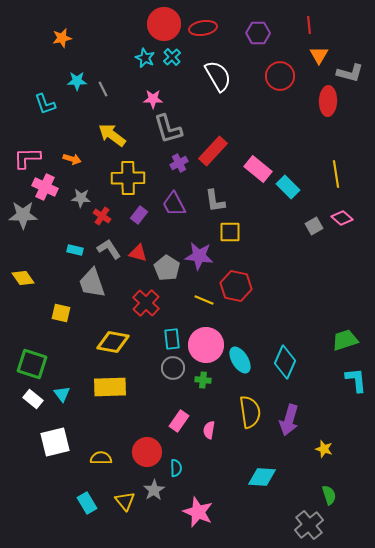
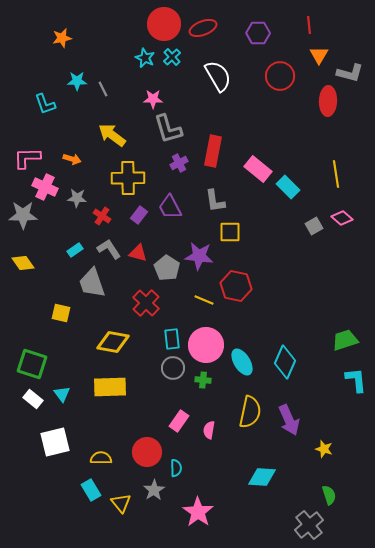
red ellipse at (203, 28): rotated 12 degrees counterclockwise
red rectangle at (213, 151): rotated 32 degrees counterclockwise
gray star at (81, 198): moved 4 px left
purple trapezoid at (174, 204): moved 4 px left, 3 px down
cyan rectangle at (75, 250): rotated 49 degrees counterclockwise
yellow diamond at (23, 278): moved 15 px up
cyan ellipse at (240, 360): moved 2 px right, 2 px down
yellow semicircle at (250, 412): rotated 20 degrees clockwise
purple arrow at (289, 420): rotated 40 degrees counterclockwise
yellow triangle at (125, 501): moved 4 px left, 2 px down
cyan rectangle at (87, 503): moved 4 px right, 13 px up
pink star at (198, 512): rotated 12 degrees clockwise
